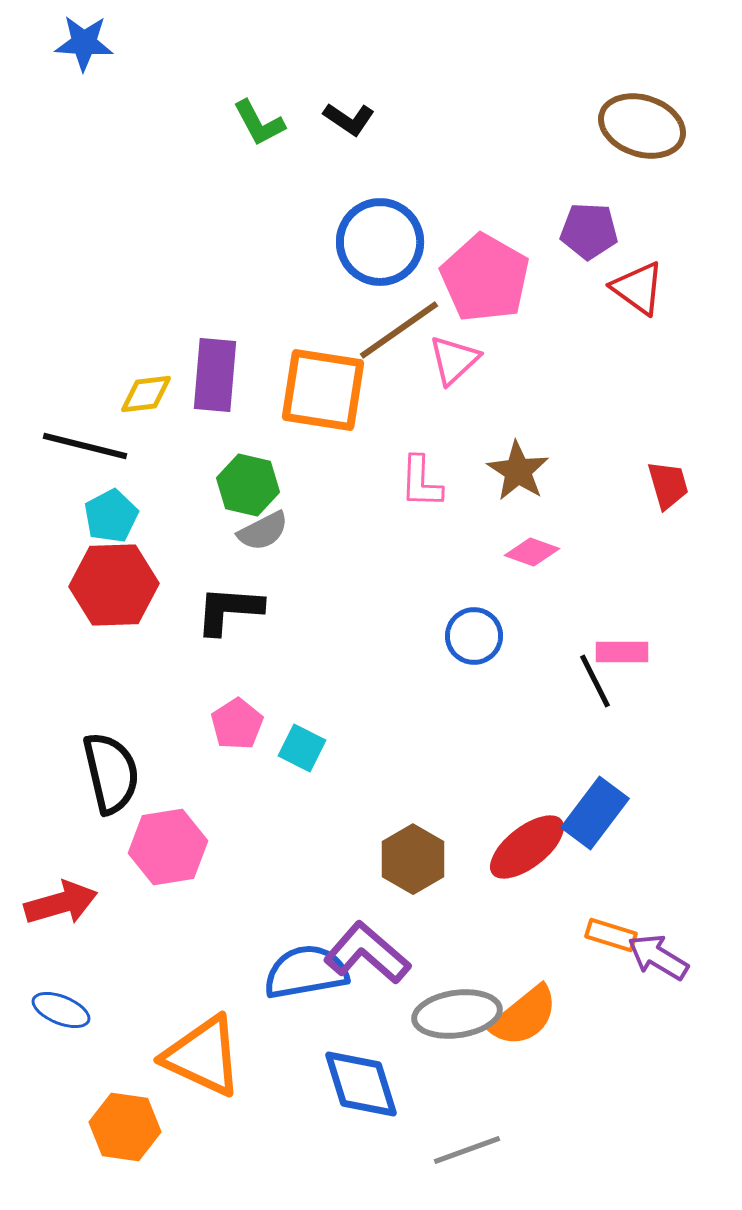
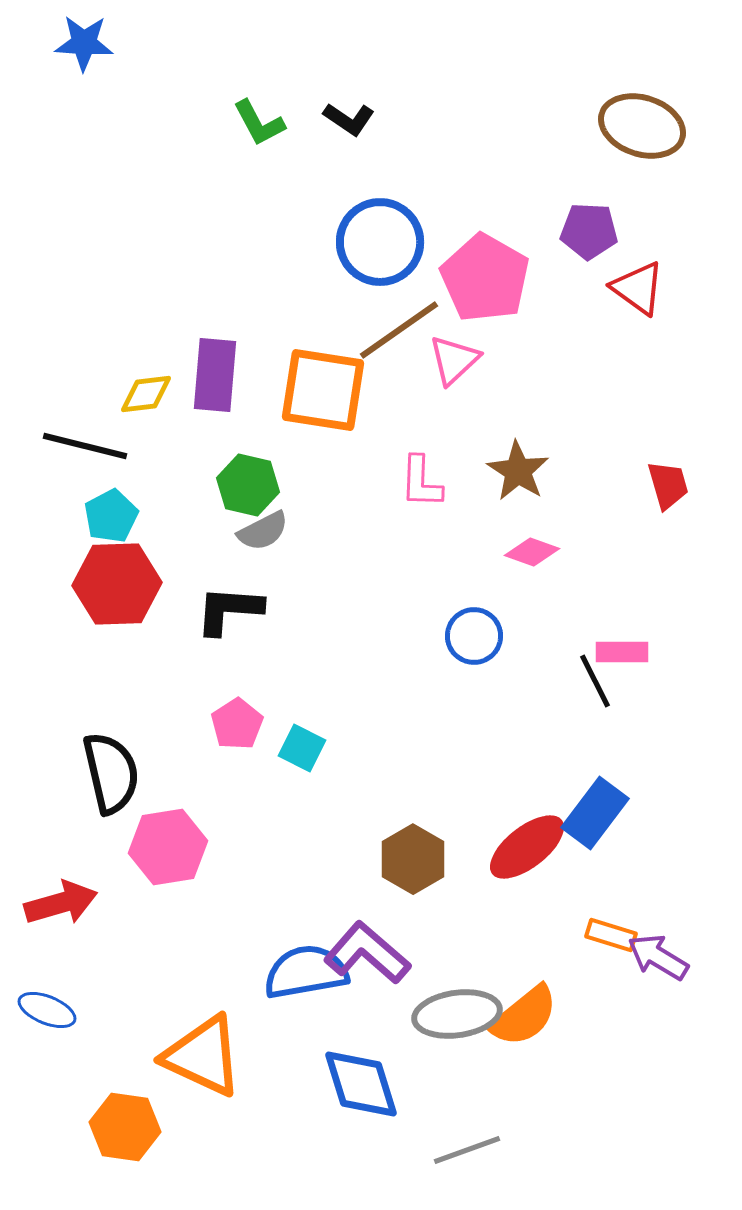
red hexagon at (114, 585): moved 3 px right, 1 px up
blue ellipse at (61, 1010): moved 14 px left
